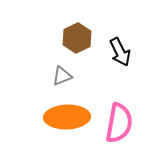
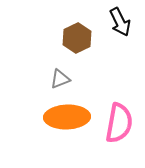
black arrow: moved 30 px up
gray triangle: moved 2 px left, 3 px down
